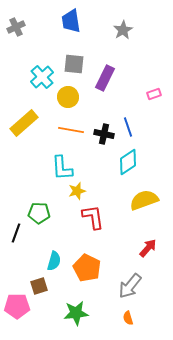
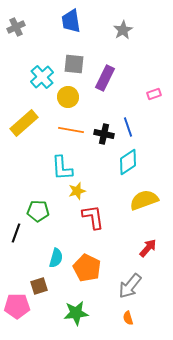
green pentagon: moved 1 px left, 2 px up
cyan semicircle: moved 2 px right, 3 px up
